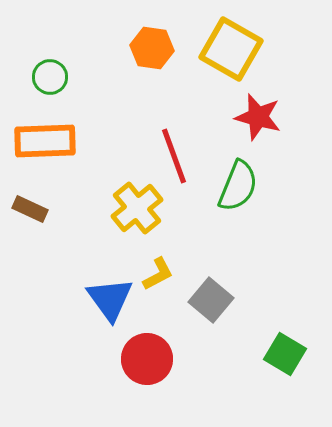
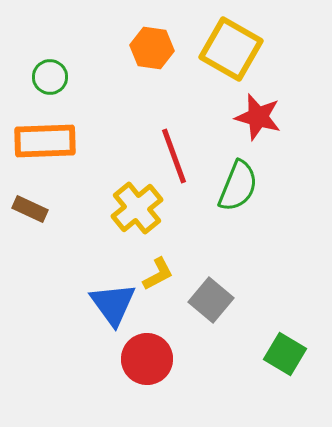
blue triangle: moved 3 px right, 5 px down
